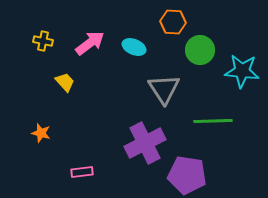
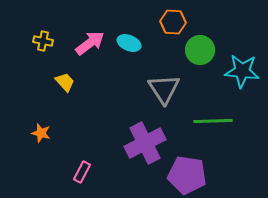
cyan ellipse: moved 5 px left, 4 px up
pink rectangle: rotated 55 degrees counterclockwise
